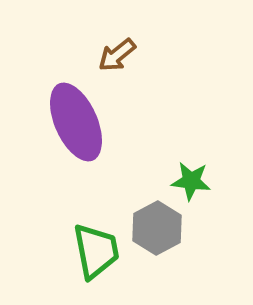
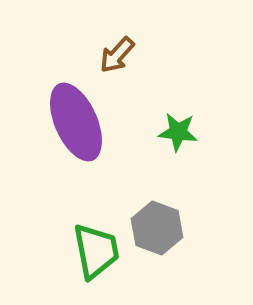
brown arrow: rotated 9 degrees counterclockwise
green star: moved 13 px left, 49 px up
gray hexagon: rotated 12 degrees counterclockwise
